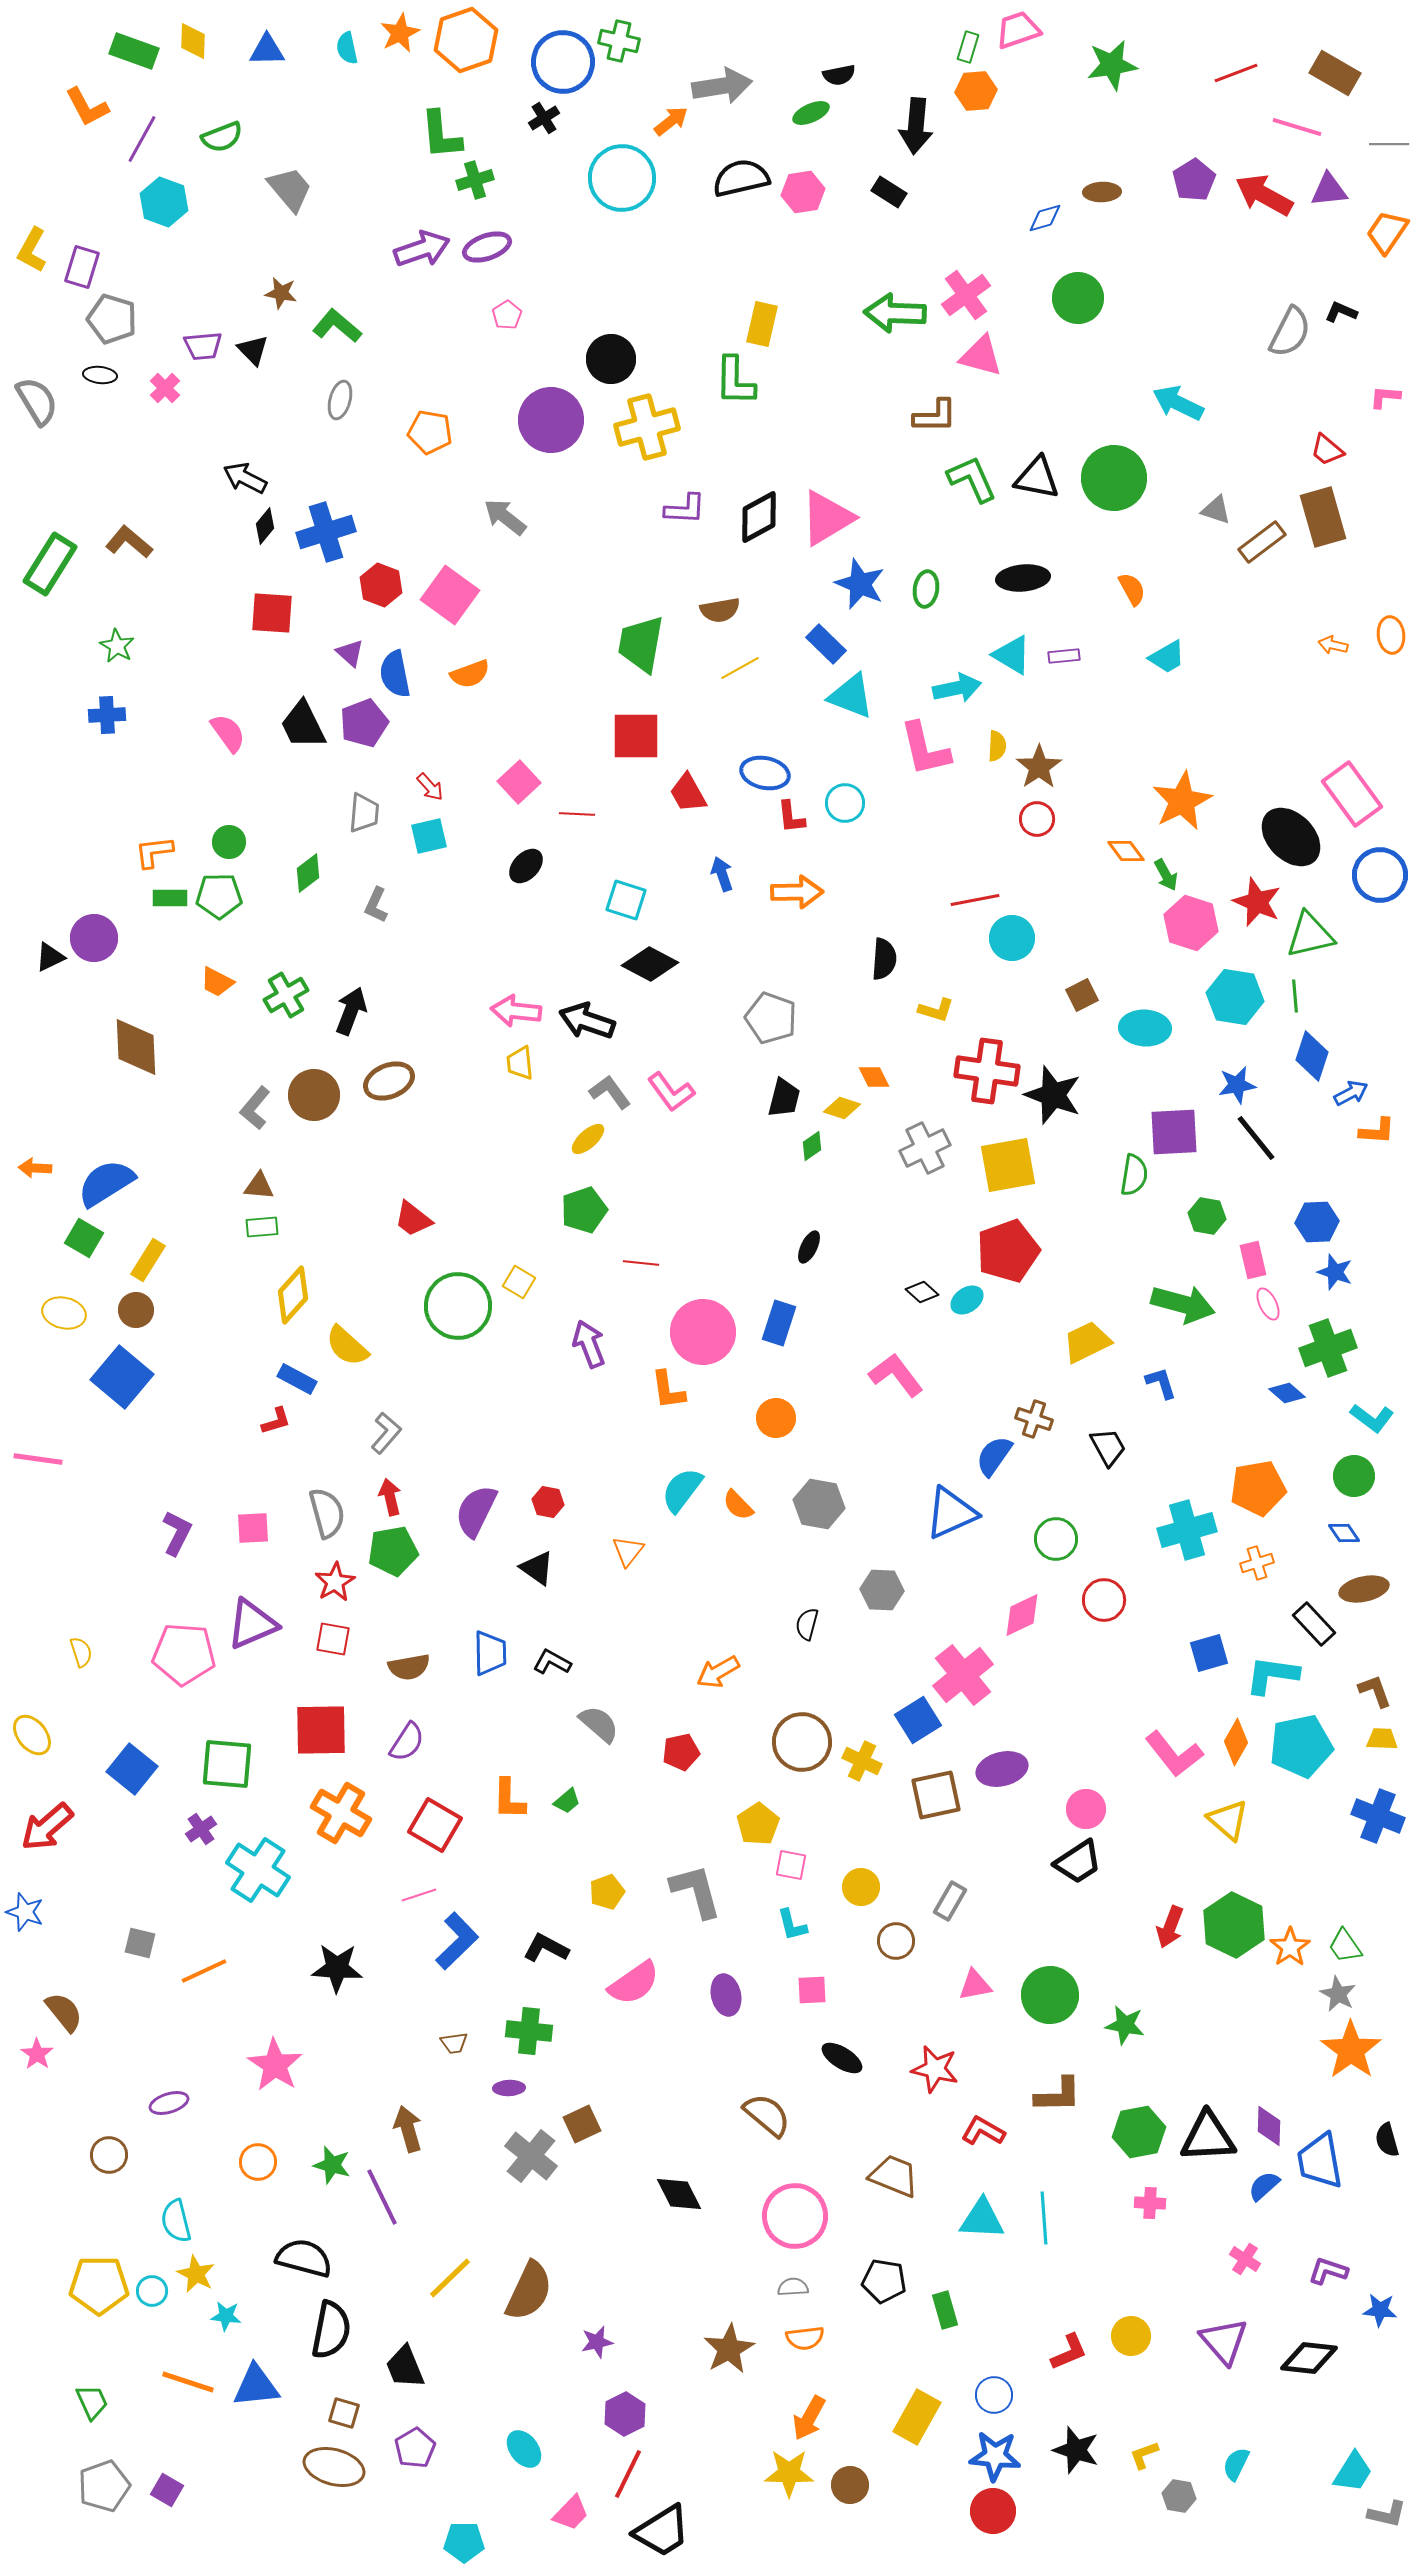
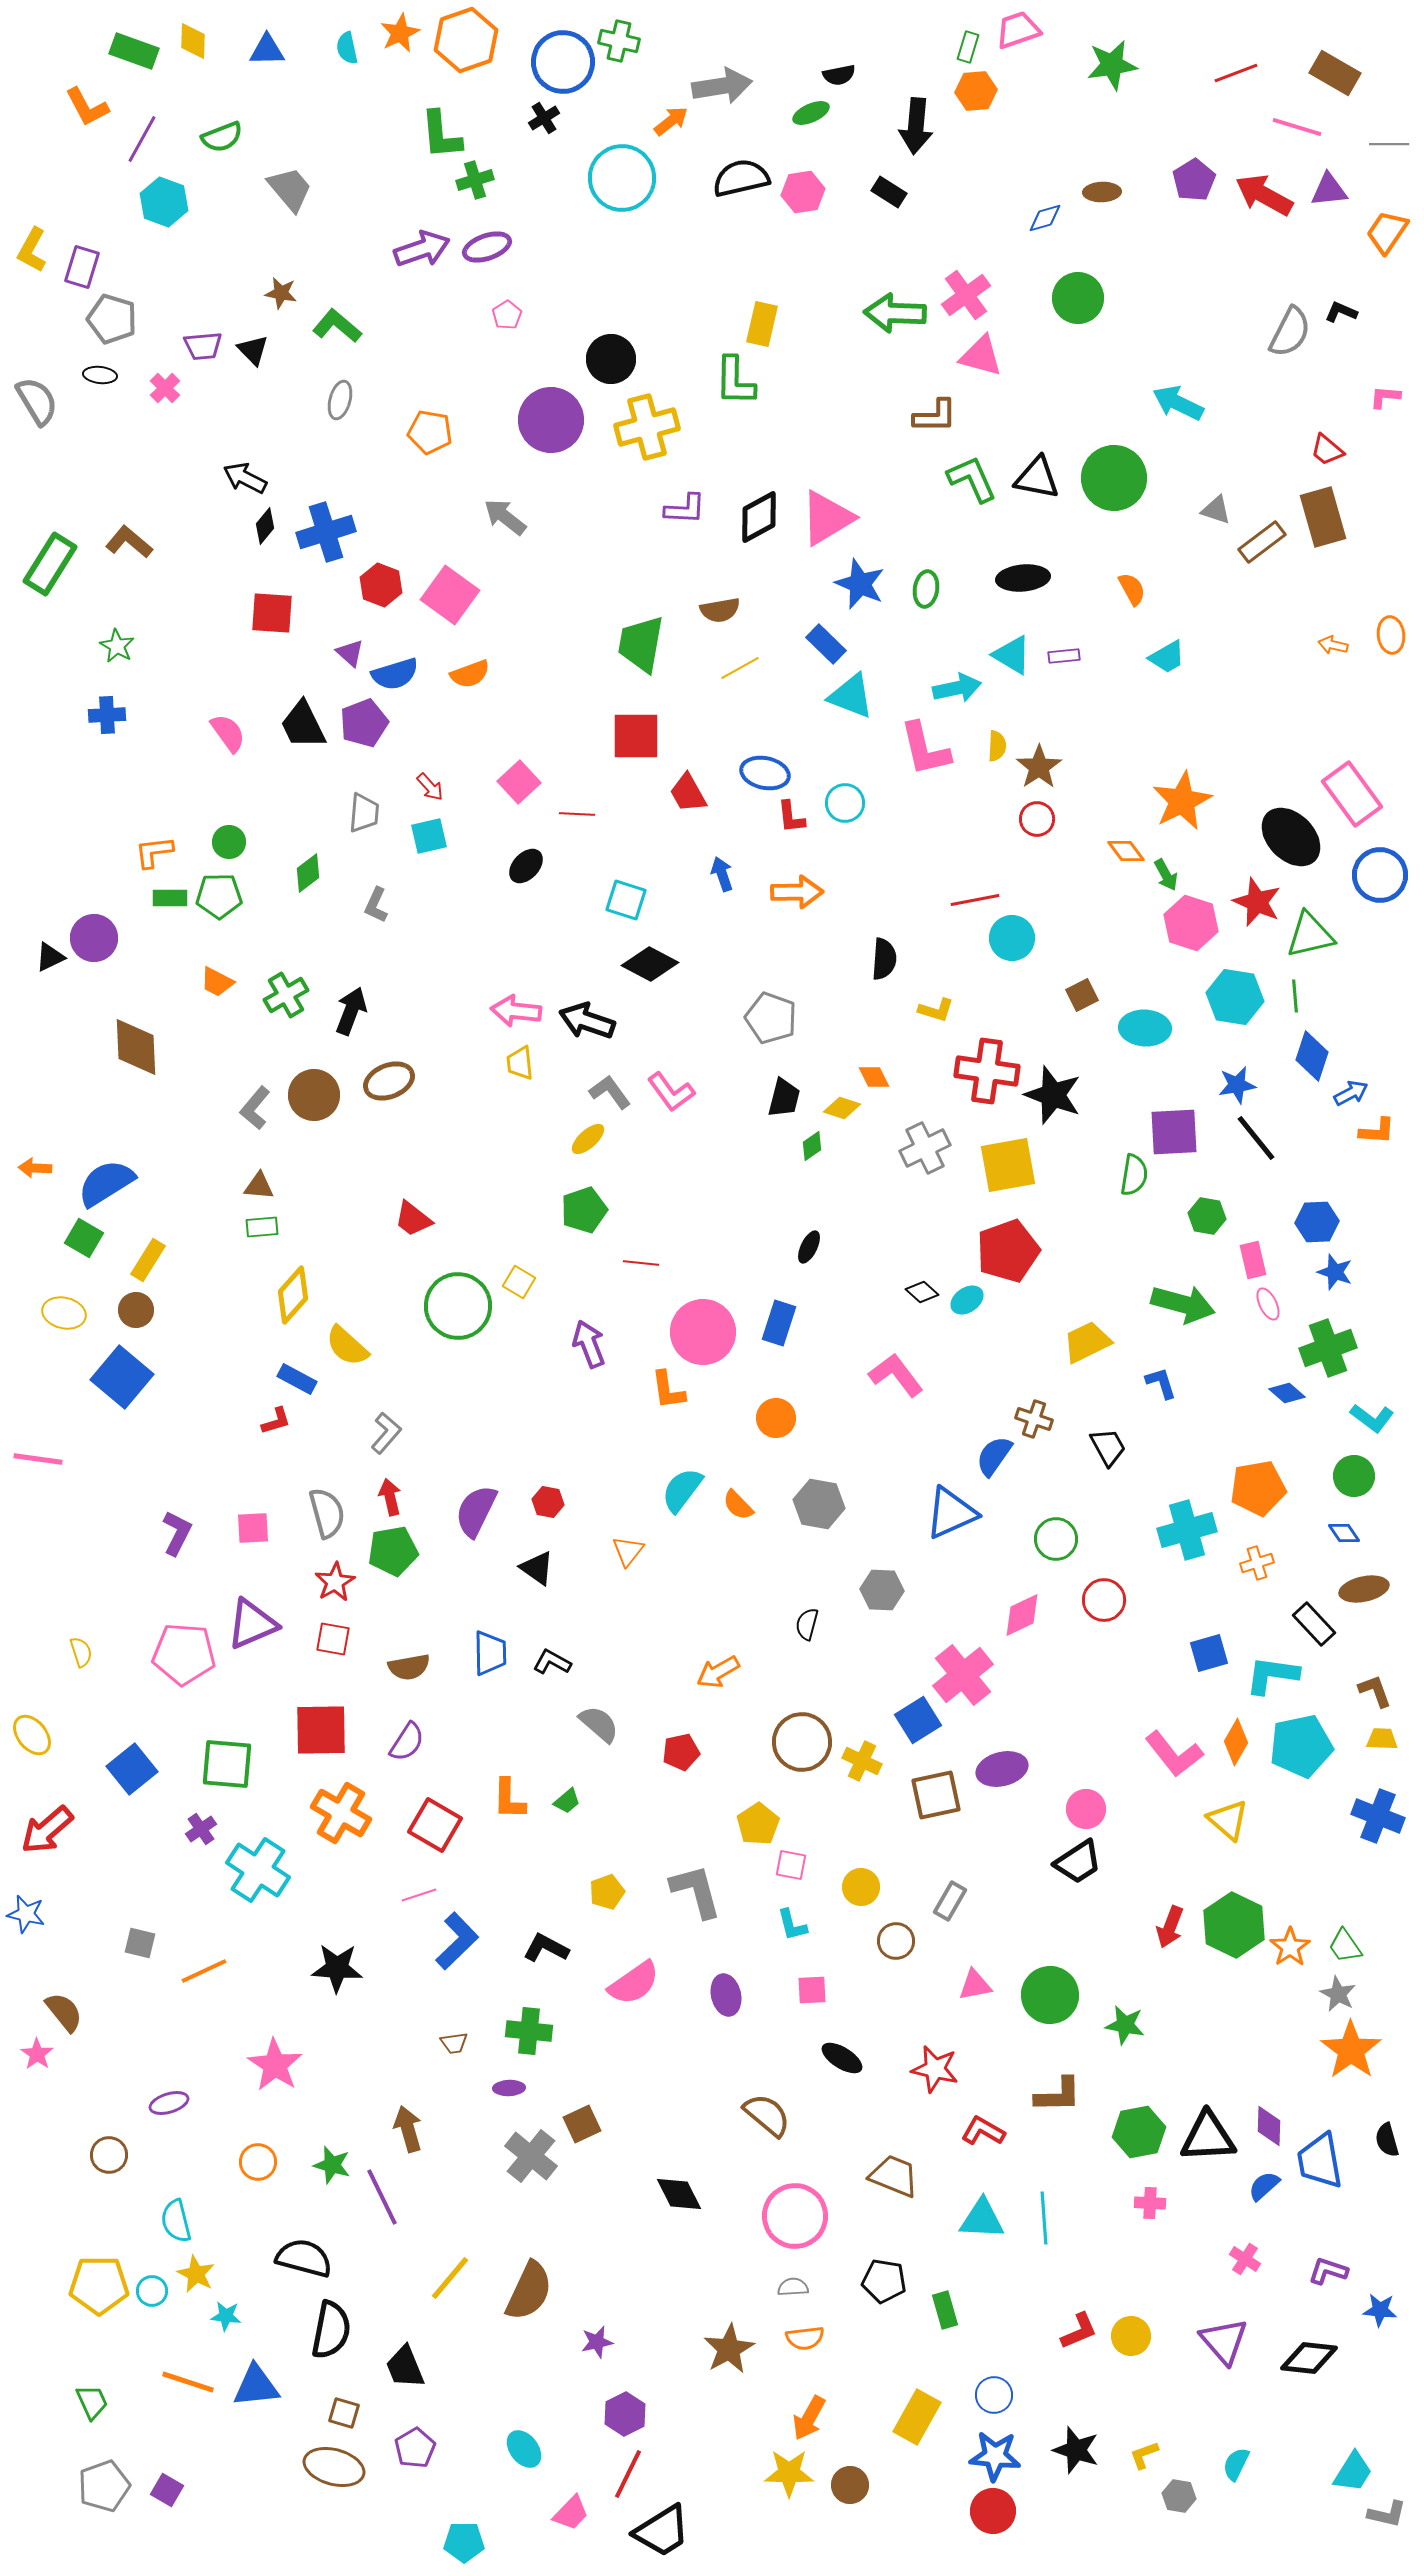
blue semicircle at (395, 674): rotated 96 degrees counterclockwise
blue square at (132, 1769): rotated 12 degrees clockwise
red arrow at (47, 1827): moved 3 px down
blue star at (25, 1912): moved 1 px right, 2 px down; rotated 6 degrees counterclockwise
yellow line at (450, 2278): rotated 6 degrees counterclockwise
red L-shape at (1069, 2352): moved 10 px right, 21 px up
